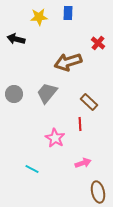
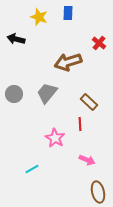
yellow star: rotated 24 degrees clockwise
red cross: moved 1 px right
pink arrow: moved 4 px right, 3 px up; rotated 42 degrees clockwise
cyan line: rotated 56 degrees counterclockwise
